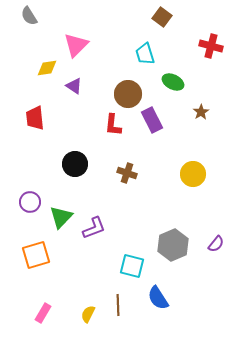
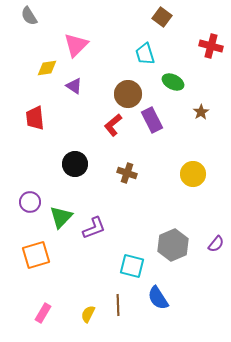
red L-shape: rotated 45 degrees clockwise
